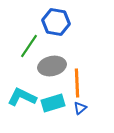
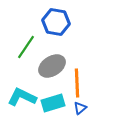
green line: moved 3 px left, 1 px down
gray ellipse: rotated 20 degrees counterclockwise
